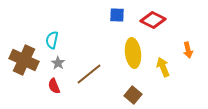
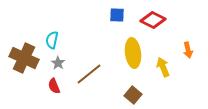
brown cross: moved 2 px up
